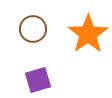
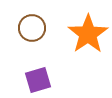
brown circle: moved 1 px left, 1 px up
